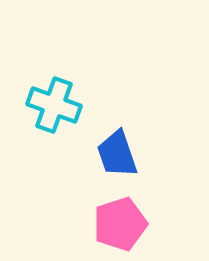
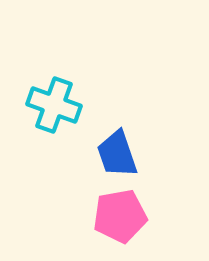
pink pentagon: moved 8 px up; rotated 8 degrees clockwise
